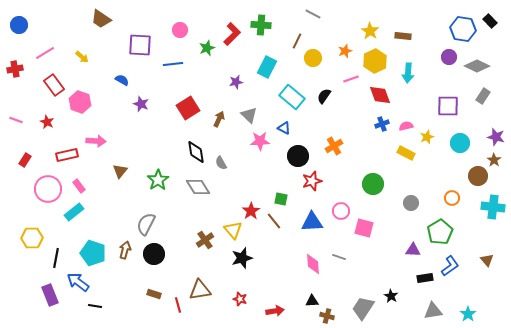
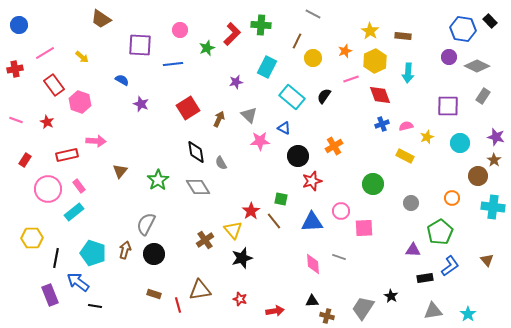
yellow rectangle at (406, 153): moved 1 px left, 3 px down
pink square at (364, 228): rotated 18 degrees counterclockwise
